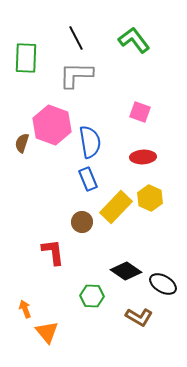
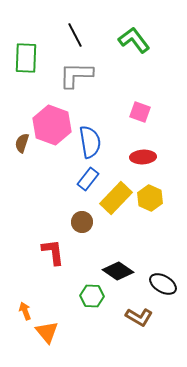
black line: moved 1 px left, 3 px up
blue rectangle: rotated 60 degrees clockwise
yellow rectangle: moved 9 px up
black diamond: moved 8 px left
orange arrow: moved 2 px down
